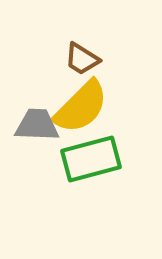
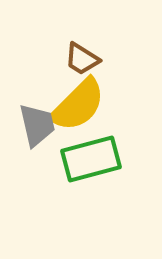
yellow semicircle: moved 3 px left, 2 px up
gray trapezoid: rotated 75 degrees clockwise
